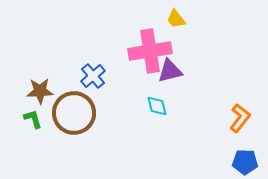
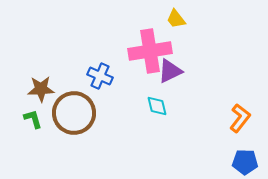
purple triangle: rotated 12 degrees counterclockwise
blue cross: moved 7 px right; rotated 25 degrees counterclockwise
brown star: moved 1 px right, 2 px up
